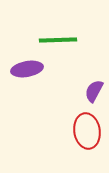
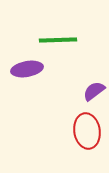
purple semicircle: rotated 25 degrees clockwise
